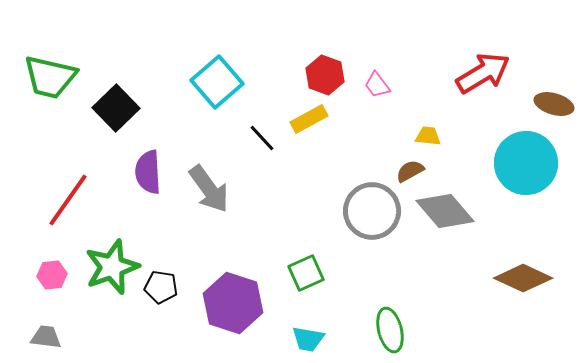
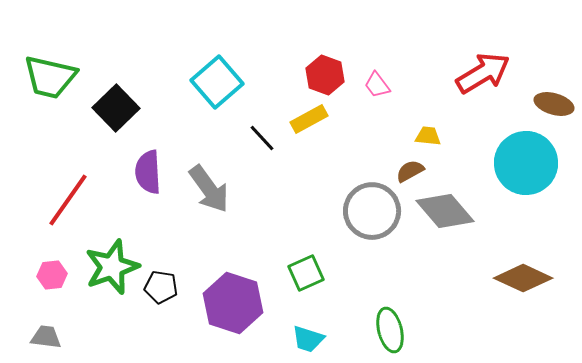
cyan trapezoid: rotated 8 degrees clockwise
